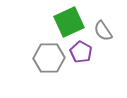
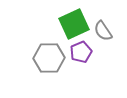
green square: moved 5 px right, 2 px down
purple pentagon: rotated 20 degrees clockwise
